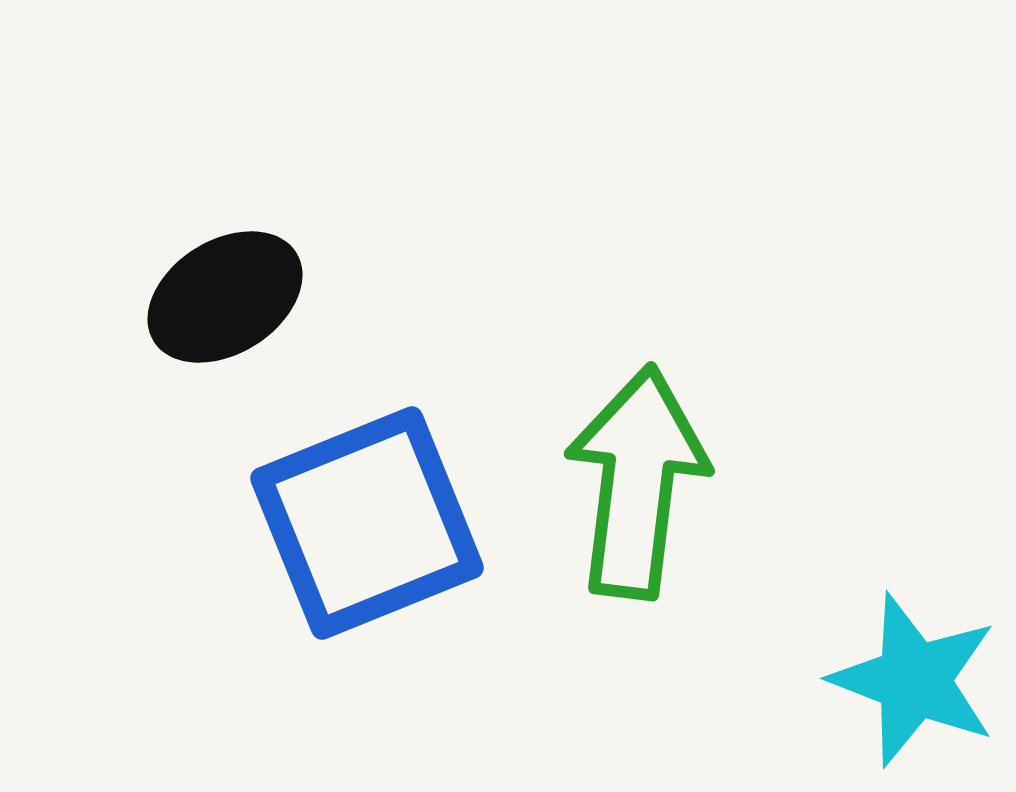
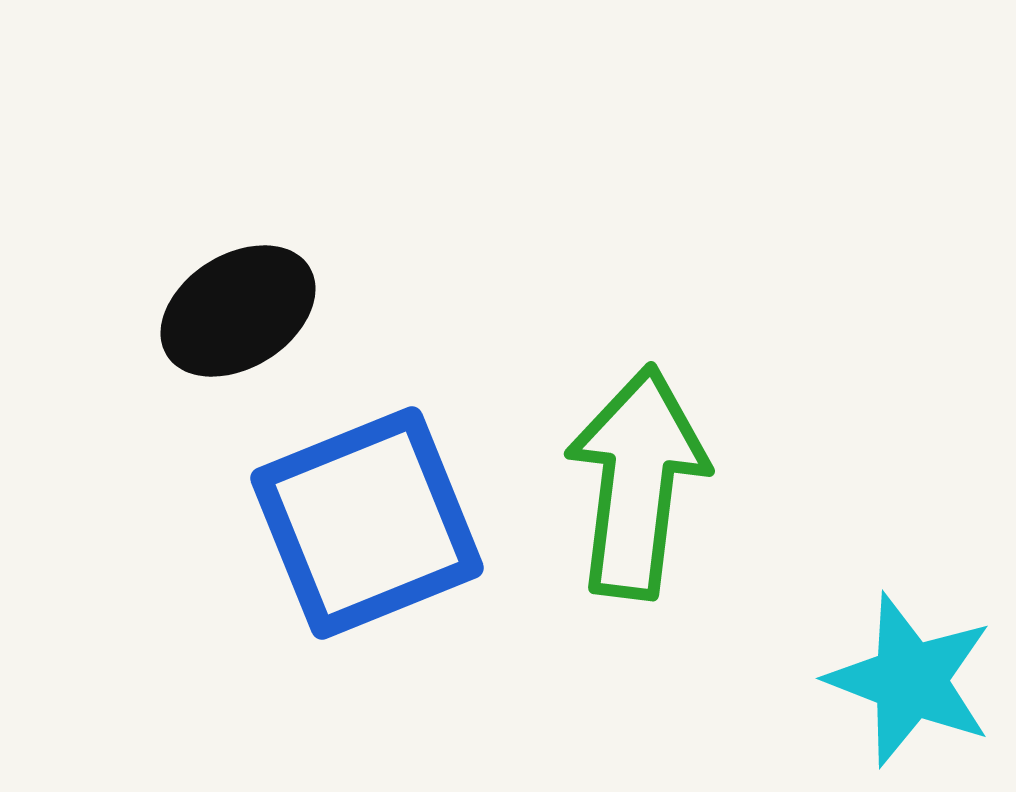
black ellipse: moved 13 px right, 14 px down
cyan star: moved 4 px left
